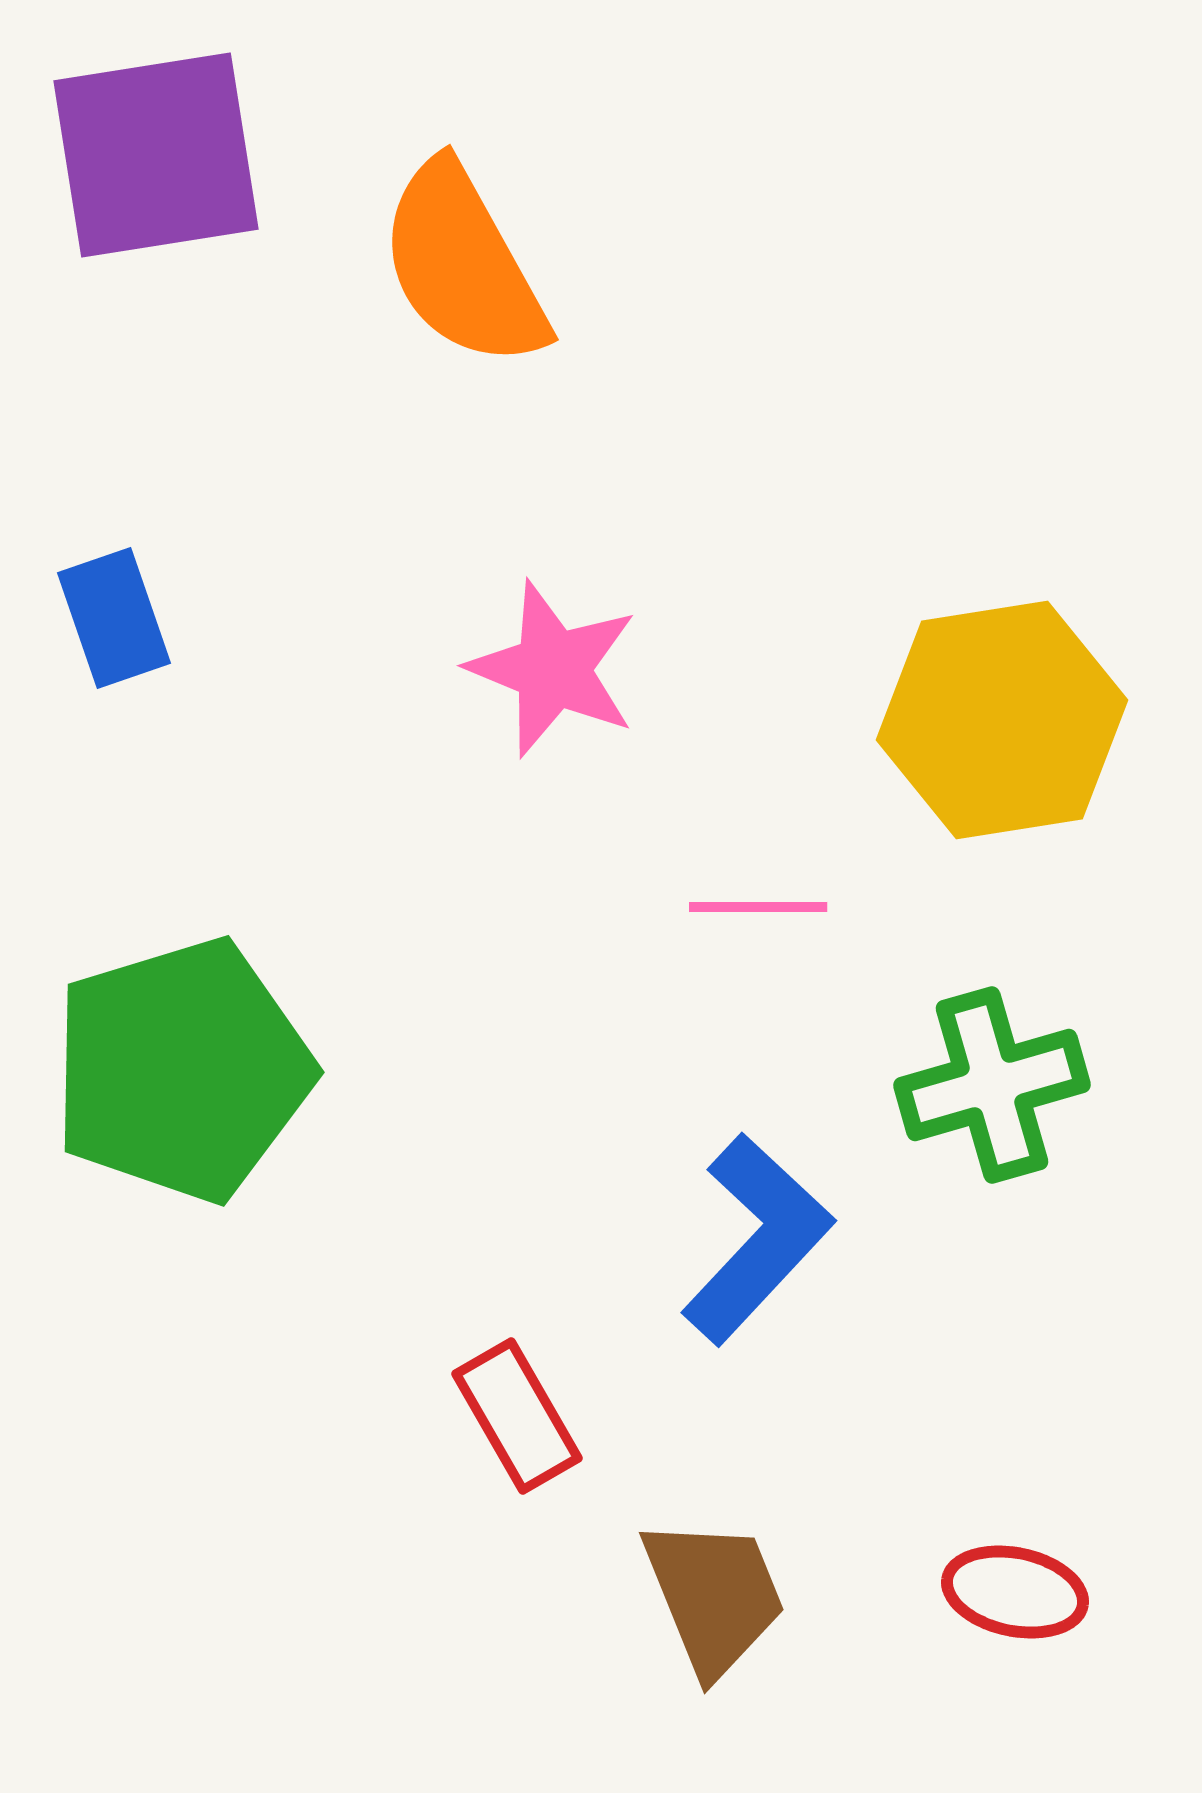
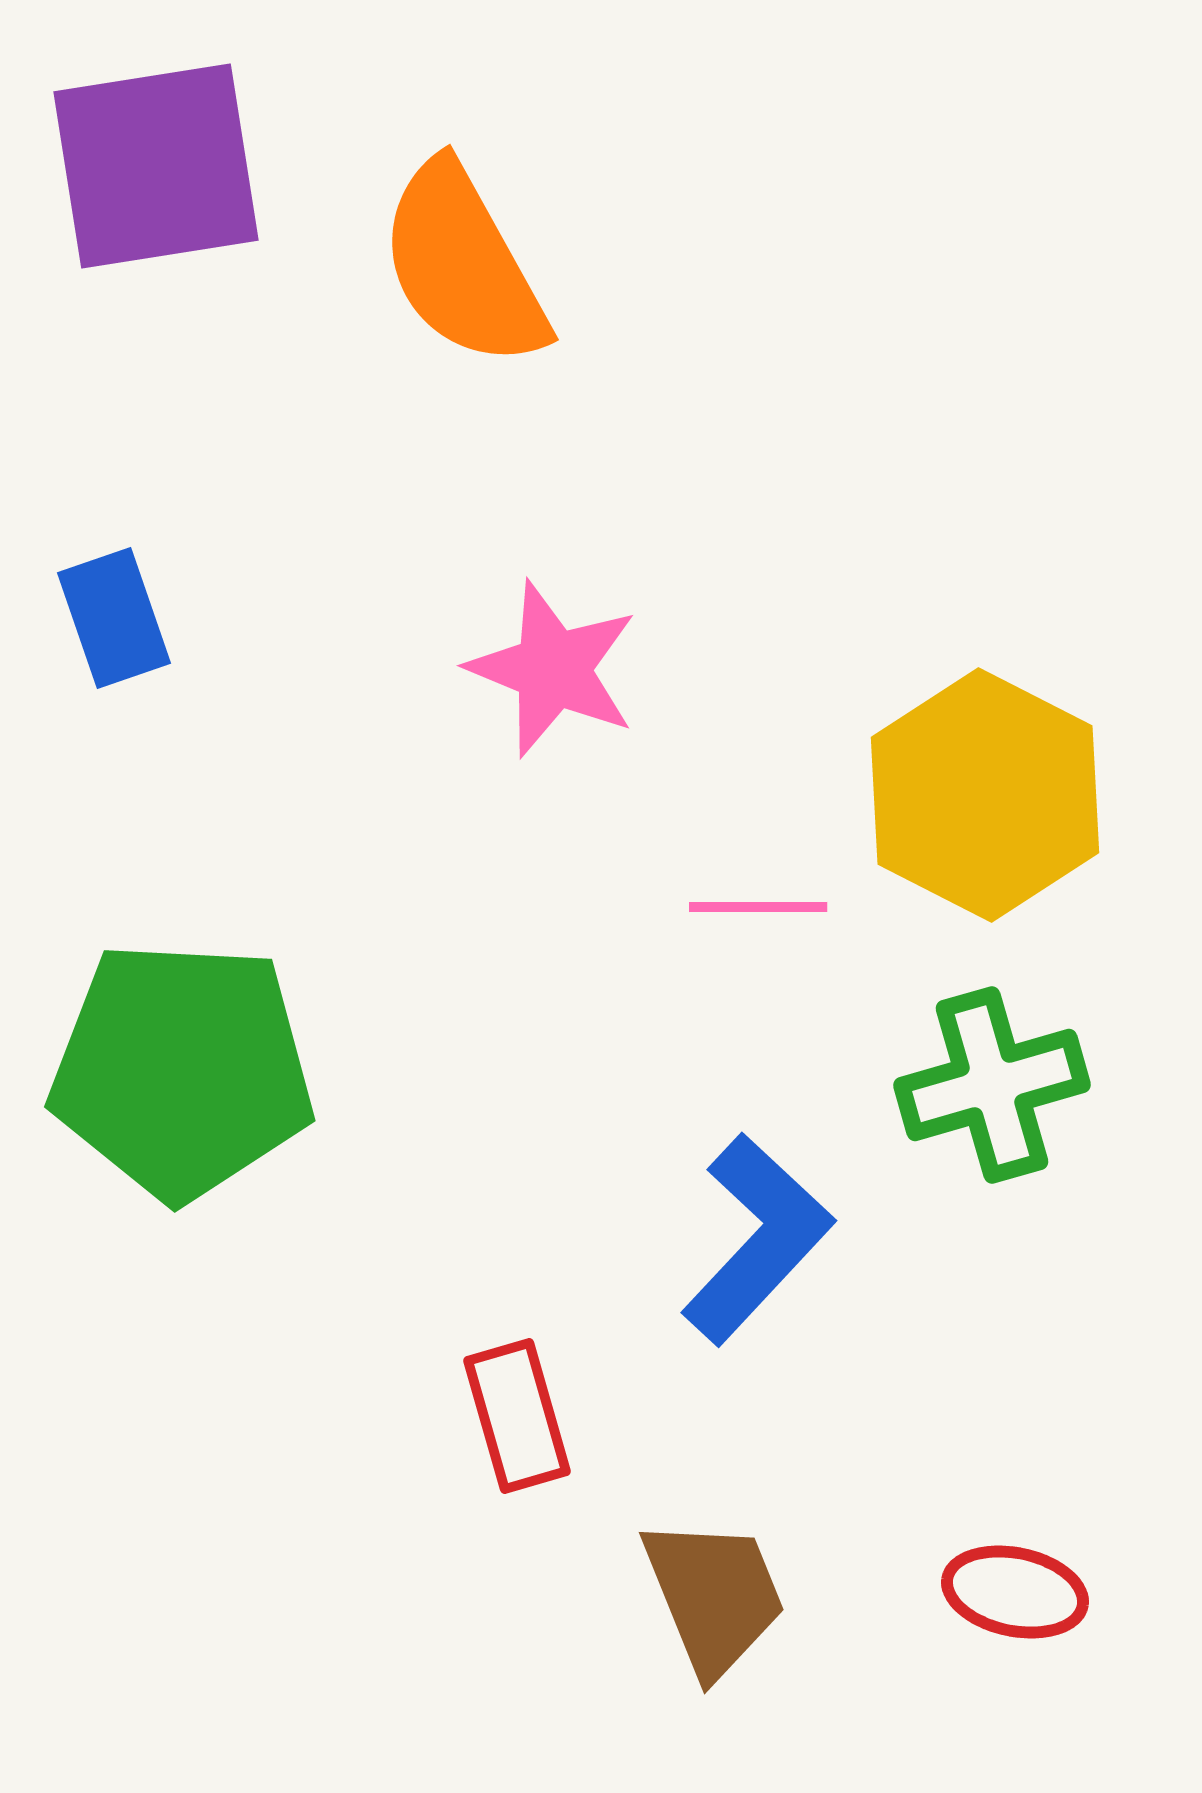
purple square: moved 11 px down
yellow hexagon: moved 17 px left, 75 px down; rotated 24 degrees counterclockwise
green pentagon: rotated 20 degrees clockwise
red rectangle: rotated 14 degrees clockwise
